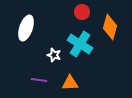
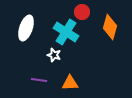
cyan cross: moved 14 px left, 12 px up
